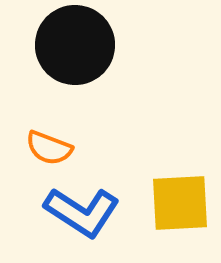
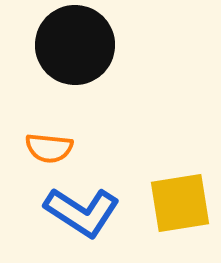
orange semicircle: rotated 15 degrees counterclockwise
yellow square: rotated 6 degrees counterclockwise
